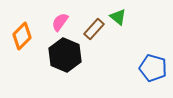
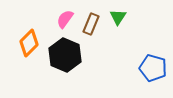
green triangle: rotated 24 degrees clockwise
pink semicircle: moved 5 px right, 3 px up
brown rectangle: moved 3 px left, 5 px up; rotated 20 degrees counterclockwise
orange diamond: moved 7 px right, 7 px down
